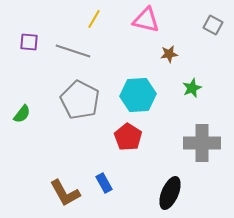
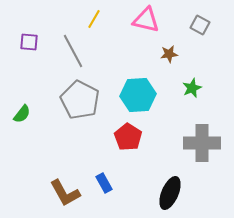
gray square: moved 13 px left
gray line: rotated 44 degrees clockwise
